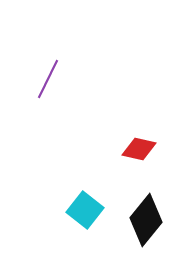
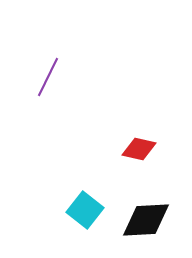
purple line: moved 2 px up
black diamond: rotated 48 degrees clockwise
